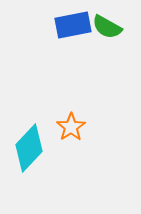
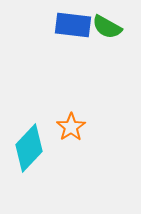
blue rectangle: rotated 18 degrees clockwise
